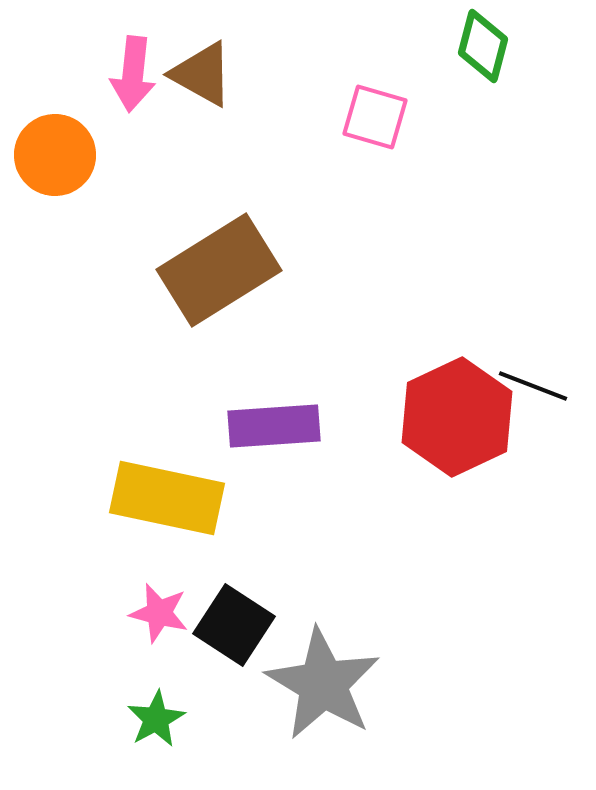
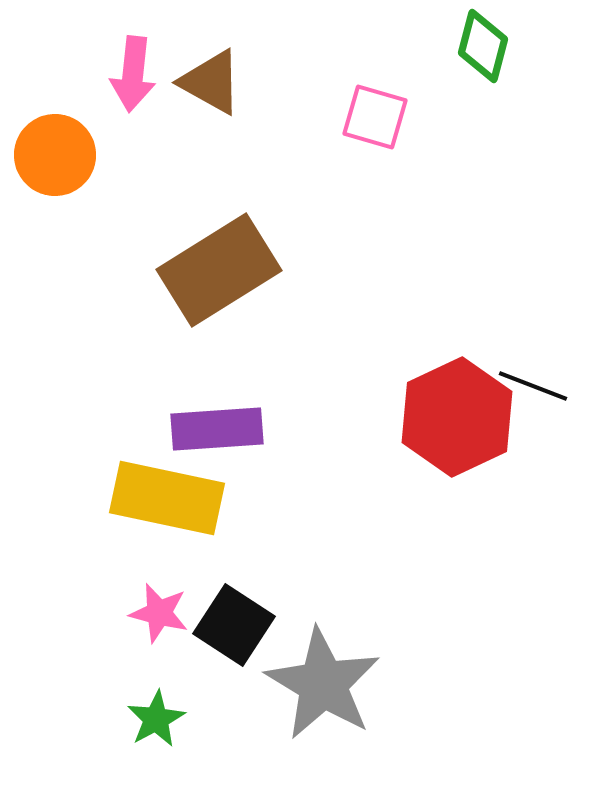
brown triangle: moved 9 px right, 8 px down
purple rectangle: moved 57 px left, 3 px down
